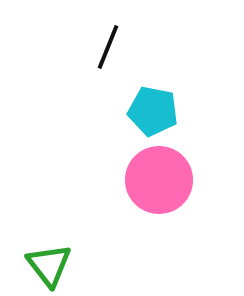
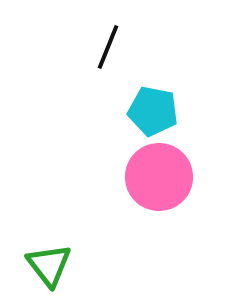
pink circle: moved 3 px up
